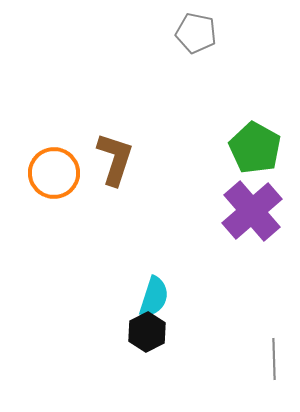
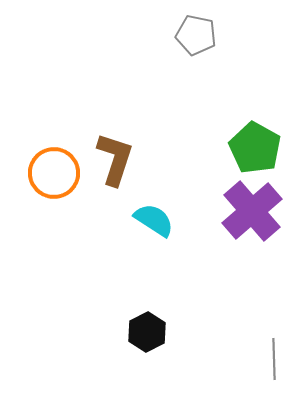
gray pentagon: moved 2 px down
cyan semicircle: moved 77 px up; rotated 75 degrees counterclockwise
